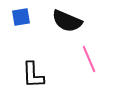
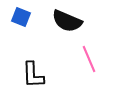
blue square: rotated 30 degrees clockwise
